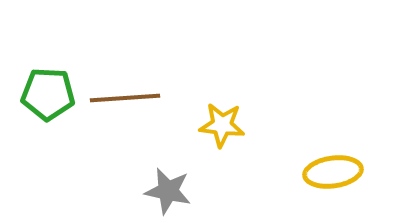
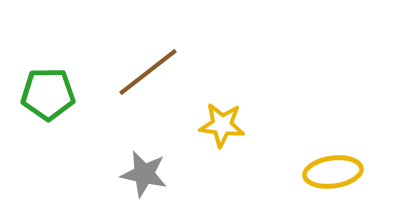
green pentagon: rotated 4 degrees counterclockwise
brown line: moved 23 px right, 26 px up; rotated 34 degrees counterclockwise
gray star: moved 24 px left, 17 px up
